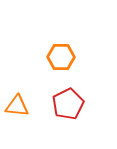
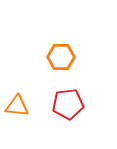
red pentagon: rotated 20 degrees clockwise
